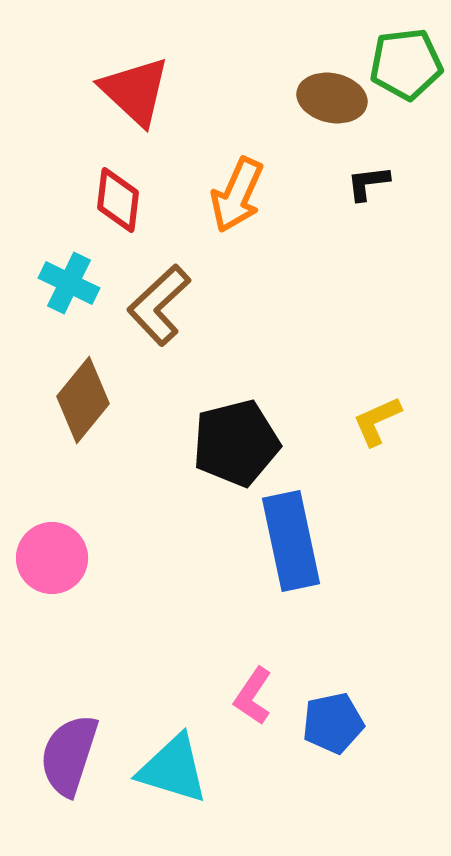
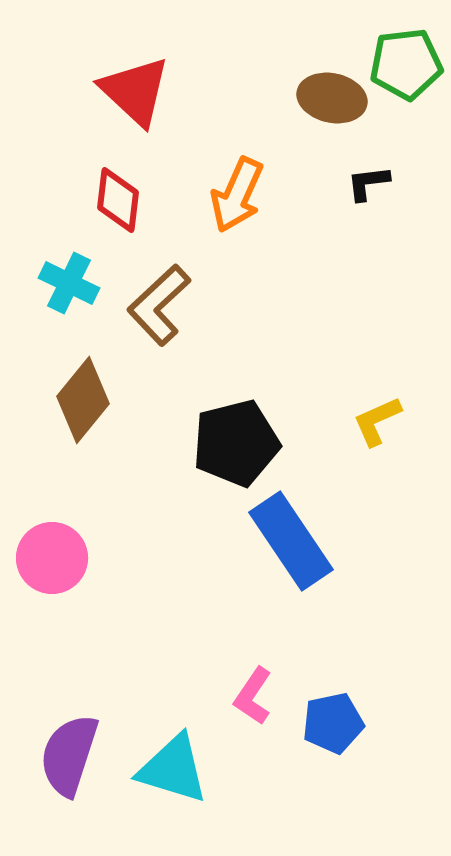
blue rectangle: rotated 22 degrees counterclockwise
